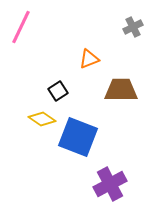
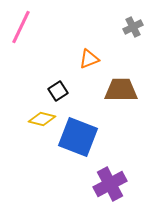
yellow diamond: rotated 20 degrees counterclockwise
